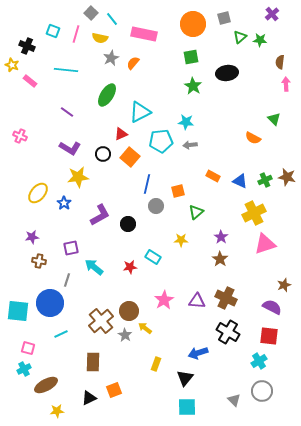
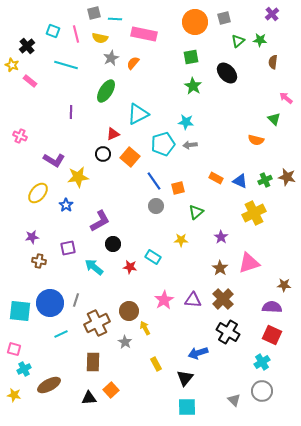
gray square at (91, 13): moved 3 px right; rotated 32 degrees clockwise
cyan line at (112, 19): moved 3 px right; rotated 48 degrees counterclockwise
orange circle at (193, 24): moved 2 px right, 2 px up
pink line at (76, 34): rotated 30 degrees counterclockwise
green triangle at (240, 37): moved 2 px left, 4 px down
black cross at (27, 46): rotated 28 degrees clockwise
brown semicircle at (280, 62): moved 7 px left
cyan line at (66, 70): moved 5 px up; rotated 10 degrees clockwise
black ellipse at (227, 73): rotated 55 degrees clockwise
pink arrow at (286, 84): moved 14 px down; rotated 48 degrees counterclockwise
green ellipse at (107, 95): moved 1 px left, 4 px up
purple line at (67, 112): moved 4 px right; rotated 56 degrees clockwise
cyan triangle at (140, 112): moved 2 px left, 2 px down
red triangle at (121, 134): moved 8 px left
orange semicircle at (253, 138): moved 3 px right, 2 px down; rotated 14 degrees counterclockwise
cyan pentagon at (161, 141): moved 2 px right, 3 px down; rotated 10 degrees counterclockwise
purple L-shape at (70, 148): moved 16 px left, 12 px down
orange rectangle at (213, 176): moved 3 px right, 2 px down
blue line at (147, 184): moved 7 px right, 3 px up; rotated 48 degrees counterclockwise
orange square at (178, 191): moved 3 px up
blue star at (64, 203): moved 2 px right, 2 px down
purple L-shape at (100, 215): moved 6 px down
black circle at (128, 224): moved 15 px left, 20 px down
pink triangle at (265, 244): moved 16 px left, 19 px down
purple square at (71, 248): moved 3 px left
brown star at (220, 259): moved 9 px down
red star at (130, 267): rotated 16 degrees clockwise
gray line at (67, 280): moved 9 px right, 20 px down
brown star at (284, 285): rotated 24 degrees clockwise
brown cross at (226, 298): moved 3 px left, 1 px down; rotated 20 degrees clockwise
purple triangle at (197, 301): moved 4 px left, 1 px up
purple semicircle at (272, 307): rotated 24 degrees counterclockwise
cyan square at (18, 311): moved 2 px right
brown cross at (101, 321): moved 4 px left, 2 px down; rotated 15 degrees clockwise
yellow arrow at (145, 328): rotated 24 degrees clockwise
gray star at (125, 335): moved 7 px down
red square at (269, 336): moved 3 px right, 1 px up; rotated 18 degrees clockwise
pink square at (28, 348): moved 14 px left, 1 px down
cyan cross at (259, 361): moved 3 px right, 1 px down
yellow rectangle at (156, 364): rotated 48 degrees counterclockwise
brown ellipse at (46, 385): moved 3 px right
orange square at (114, 390): moved 3 px left; rotated 21 degrees counterclockwise
black triangle at (89, 398): rotated 21 degrees clockwise
yellow star at (57, 411): moved 43 px left, 16 px up; rotated 16 degrees clockwise
